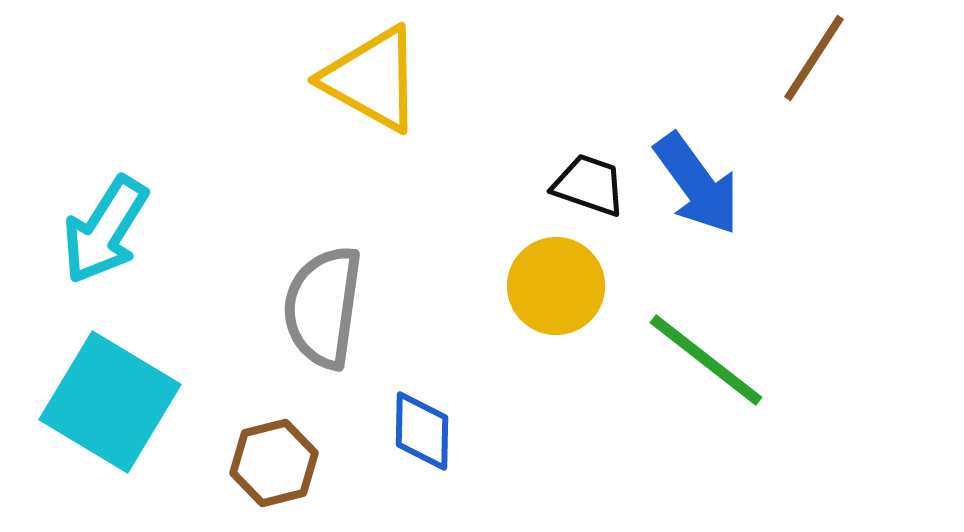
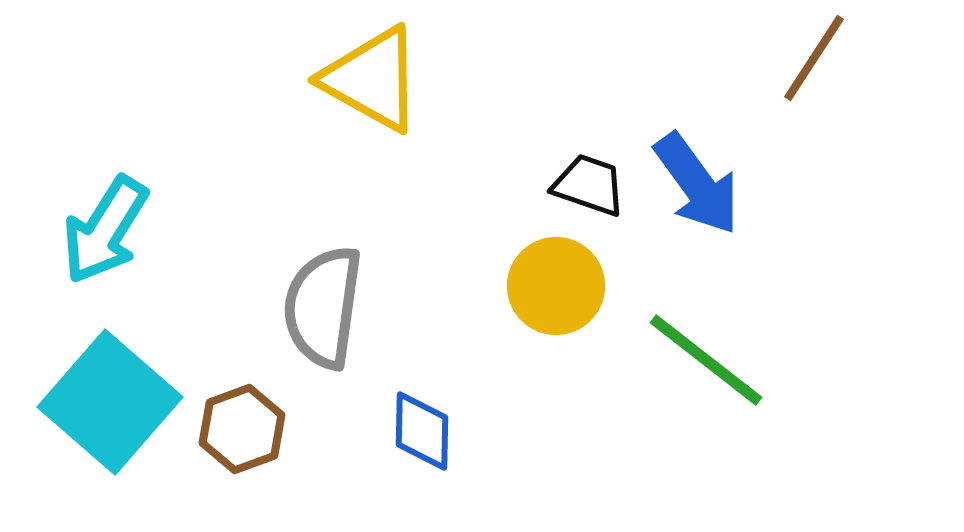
cyan square: rotated 10 degrees clockwise
brown hexagon: moved 32 px left, 34 px up; rotated 6 degrees counterclockwise
